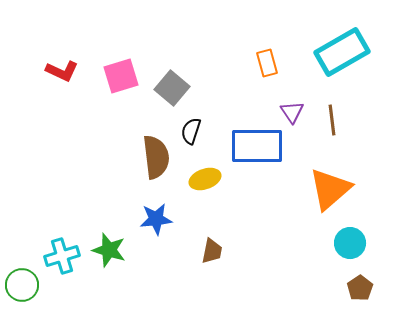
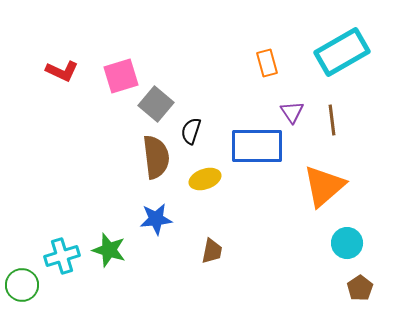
gray square: moved 16 px left, 16 px down
orange triangle: moved 6 px left, 3 px up
cyan circle: moved 3 px left
